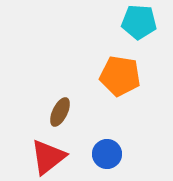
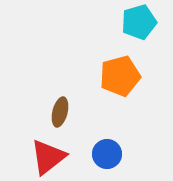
cyan pentagon: rotated 20 degrees counterclockwise
orange pentagon: rotated 24 degrees counterclockwise
brown ellipse: rotated 12 degrees counterclockwise
